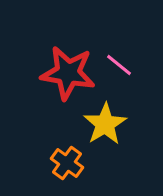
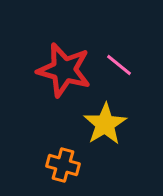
red star: moved 4 px left, 3 px up; rotated 6 degrees clockwise
orange cross: moved 4 px left, 2 px down; rotated 20 degrees counterclockwise
